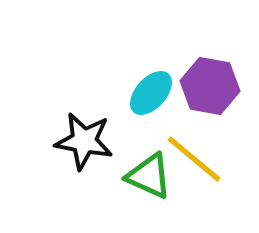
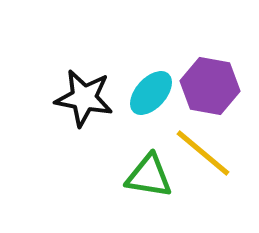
black star: moved 43 px up
yellow line: moved 9 px right, 6 px up
green triangle: rotated 15 degrees counterclockwise
